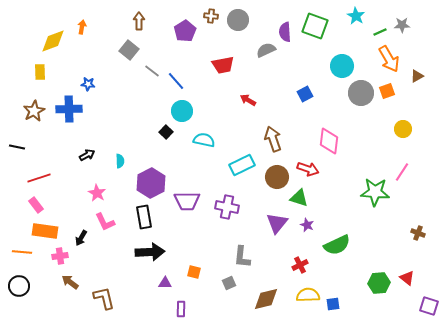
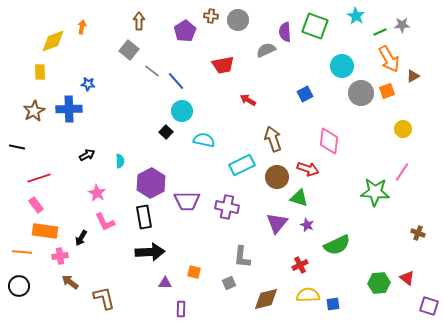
brown triangle at (417, 76): moved 4 px left
